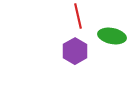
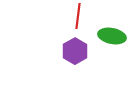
red line: rotated 20 degrees clockwise
